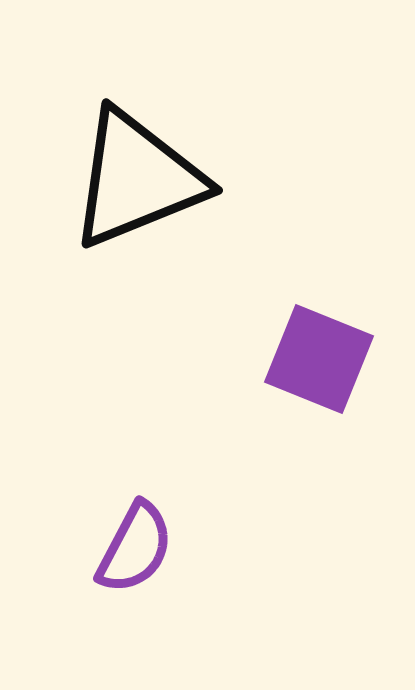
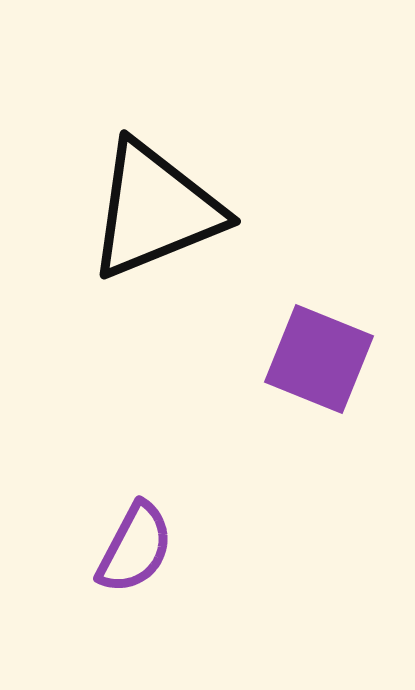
black triangle: moved 18 px right, 31 px down
